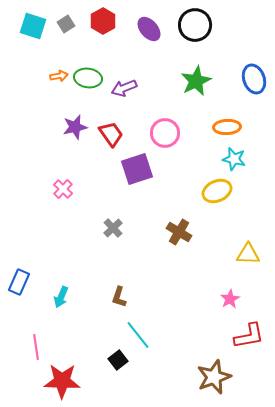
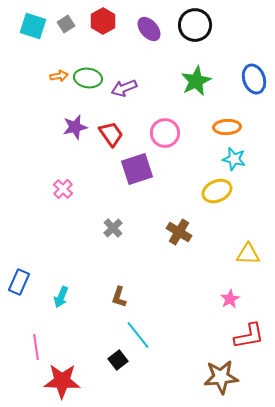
brown star: moved 7 px right; rotated 16 degrees clockwise
